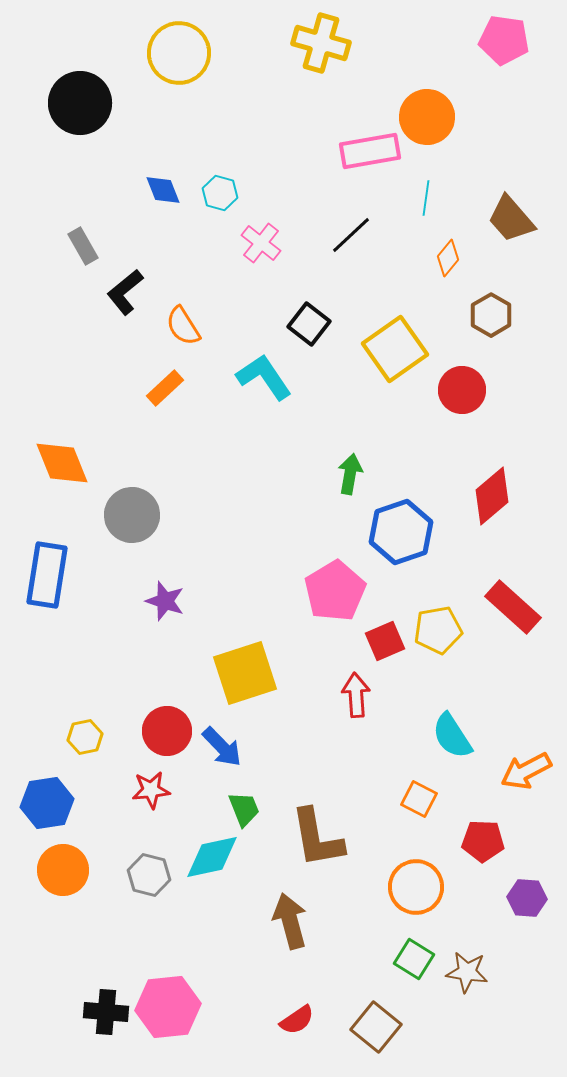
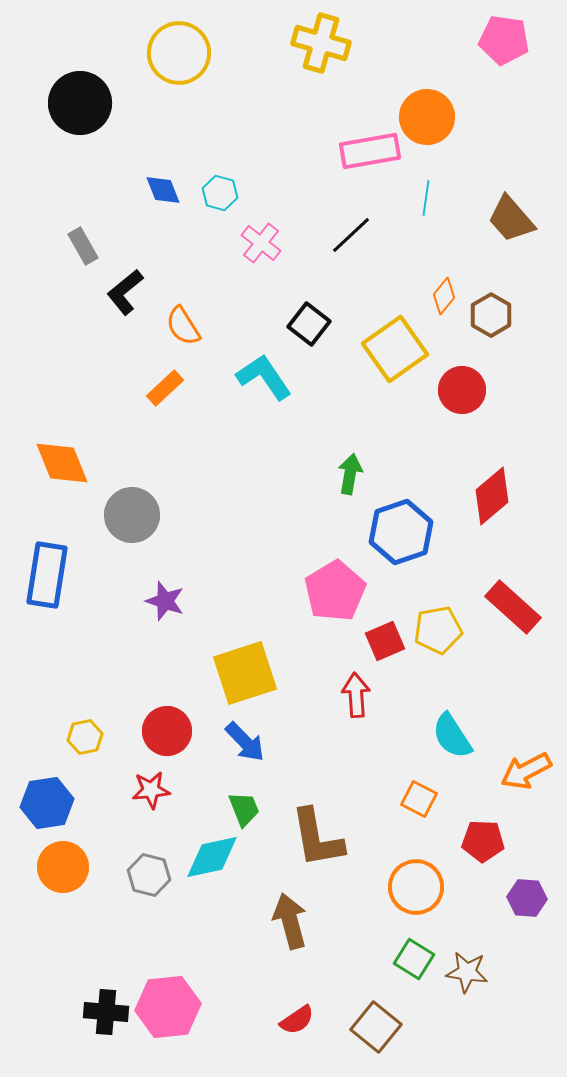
orange diamond at (448, 258): moved 4 px left, 38 px down
blue arrow at (222, 747): moved 23 px right, 5 px up
orange circle at (63, 870): moved 3 px up
